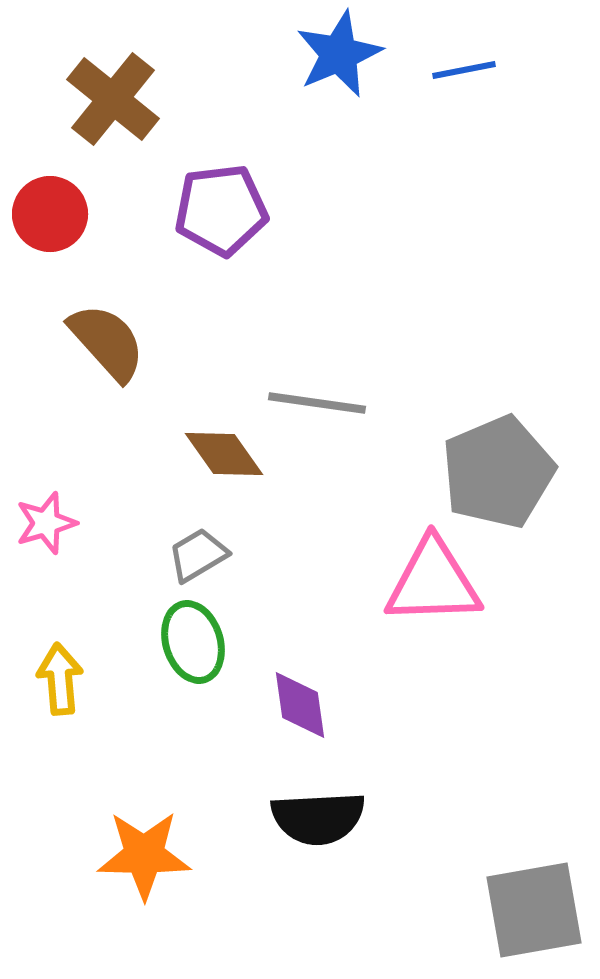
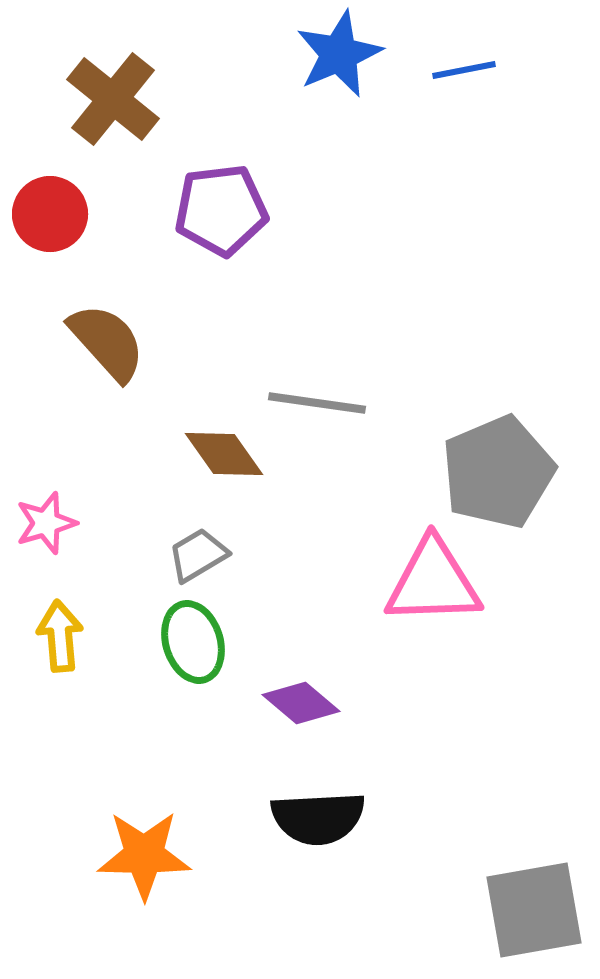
yellow arrow: moved 43 px up
purple diamond: moved 1 px right, 2 px up; rotated 42 degrees counterclockwise
